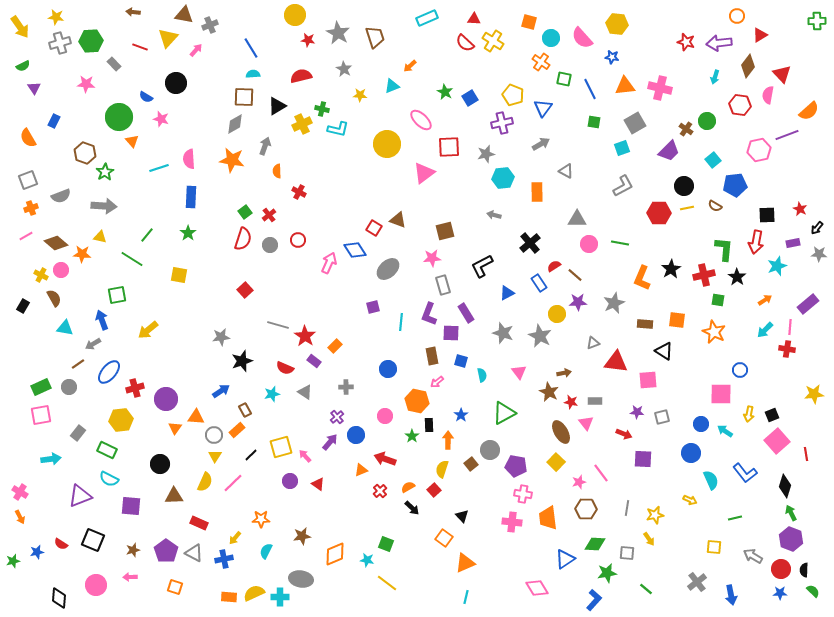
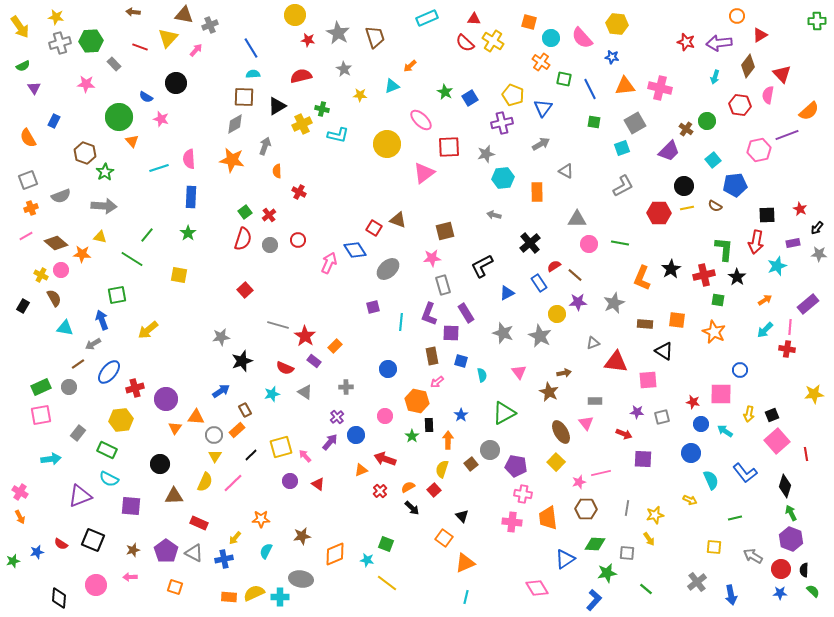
cyan L-shape at (338, 129): moved 6 px down
red star at (571, 402): moved 122 px right
pink line at (601, 473): rotated 66 degrees counterclockwise
